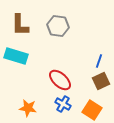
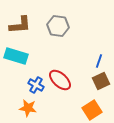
brown L-shape: rotated 95 degrees counterclockwise
blue cross: moved 27 px left, 19 px up
orange square: rotated 24 degrees clockwise
